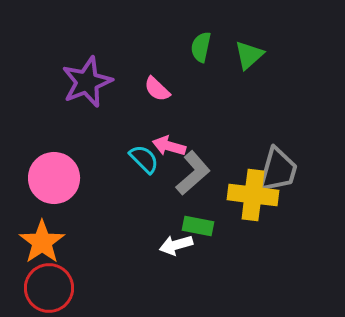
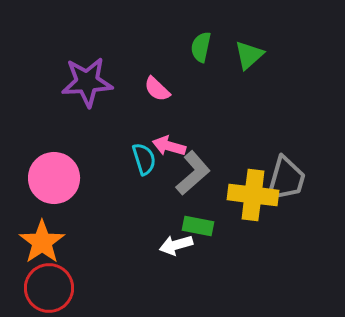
purple star: rotated 18 degrees clockwise
cyan semicircle: rotated 28 degrees clockwise
gray trapezoid: moved 8 px right, 9 px down
